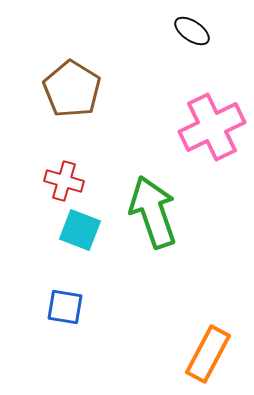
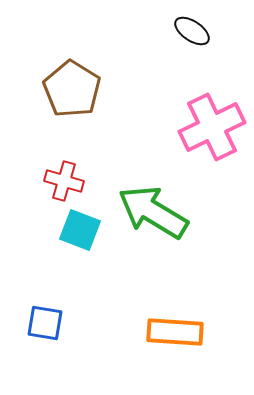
green arrow: rotated 40 degrees counterclockwise
blue square: moved 20 px left, 16 px down
orange rectangle: moved 33 px left, 22 px up; rotated 66 degrees clockwise
